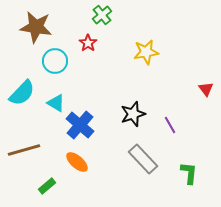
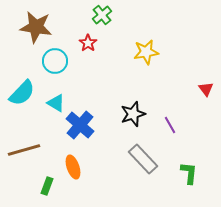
orange ellipse: moved 4 px left, 5 px down; rotated 30 degrees clockwise
green rectangle: rotated 30 degrees counterclockwise
